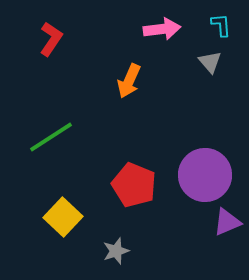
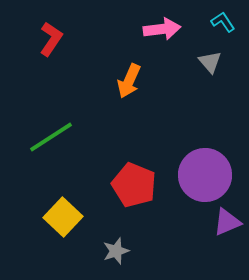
cyan L-shape: moved 2 px right, 3 px up; rotated 30 degrees counterclockwise
